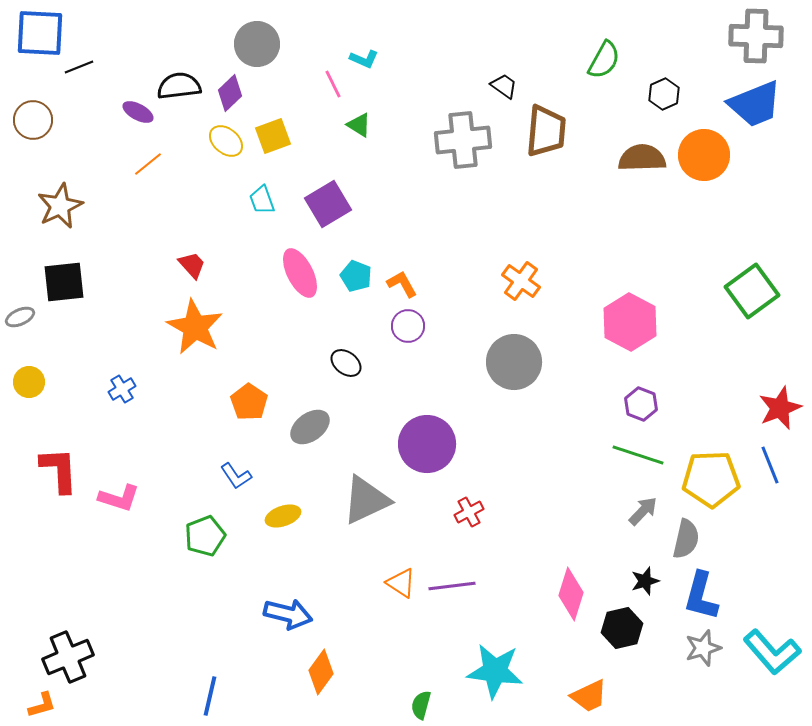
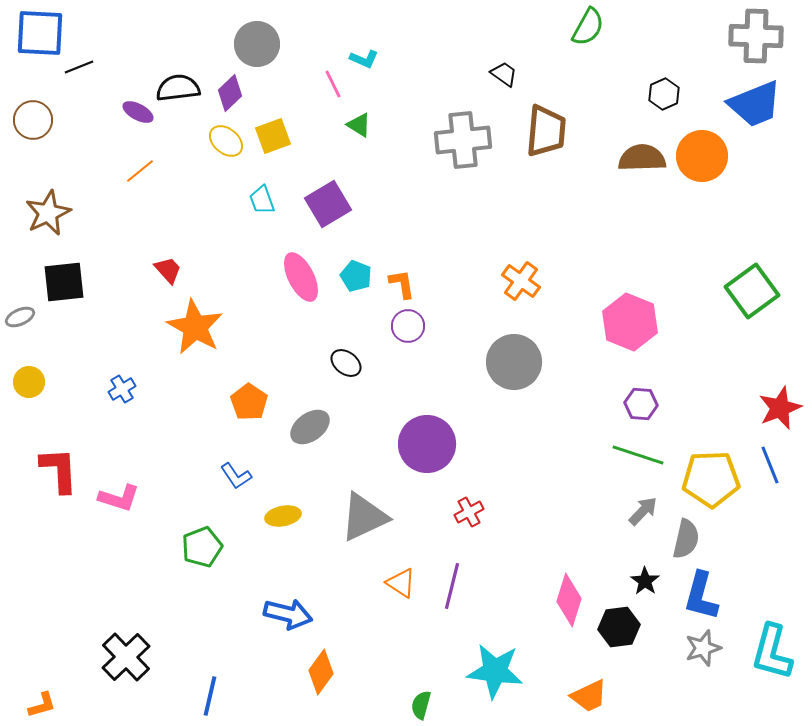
green semicircle at (604, 60): moved 16 px left, 33 px up
black semicircle at (179, 86): moved 1 px left, 2 px down
black trapezoid at (504, 86): moved 12 px up
orange circle at (704, 155): moved 2 px left, 1 px down
orange line at (148, 164): moved 8 px left, 7 px down
brown star at (60, 206): moved 12 px left, 7 px down
red trapezoid at (192, 265): moved 24 px left, 5 px down
pink ellipse at (300, 273): moved 1 px right, 4 px down
orange L-shape at (402, 284): rotated 20 degrees clockwise
pink hexagon at (630, 322): rotated 6 degrees counterclockwise
purple hexagon at (641, 404): rotated 16 degrees counterclockwise
gray triangle at (366, 500): moved 2 px left, 17 px down
yellow ellipse at (283, 516): rotated 8 degrees clockwise
green pentagon at (205, 536): moved 3 px left, 11 px down
black star at (645, 581): rotated 20 degrees counterclockwise
purple line at (452, 586): rotated 69 degrees counterclockwise
pink diamond at (571, 594): moved 2 px left, 6 px down
black hexagon at (622, 628): moved 3 px left, 1 px up; rotated 6 degrees clockwise
cyan L-shape at (772, 652): rotated 56 degrees clockwise
black cross at (68, 657): moved 58 px right; rotated 21 degrees counterclockwise
